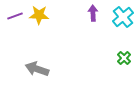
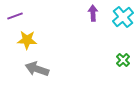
yellow star: moved 12 px left, 25 px down
green cross: moved 1 px left, 2 px down
